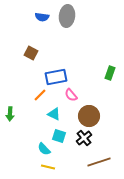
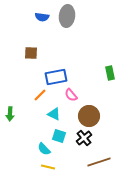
brown square: rotated 24 degrees counterclockwise
green rectangle: rotated 32 degrees counterclockwise
